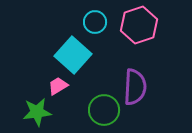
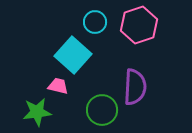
pink trapezoid: rotated 45 degrees clockwise
green circle: moved 2 px left
